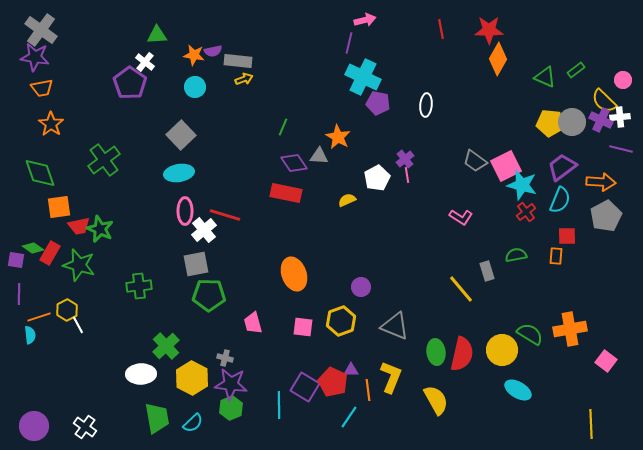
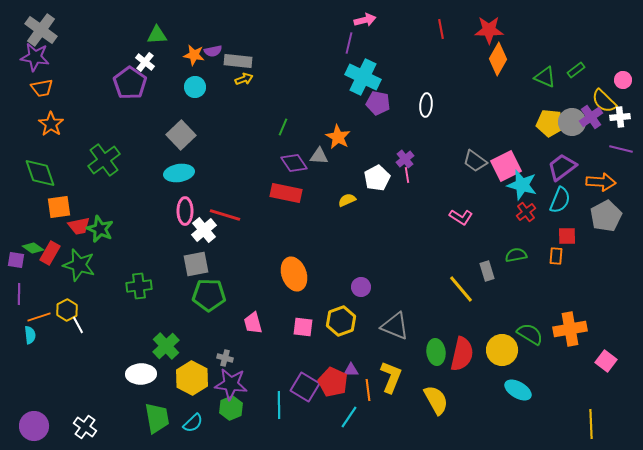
purple cross at (601, 120): moved 10 px left, 3 px up; rotated 30 degrees clockwise
